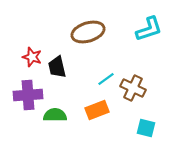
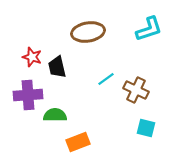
brown ellipse: rotated 8 degrees clockwise
brown cross: moved 3 px right, 2 px down
orange rectangle: moved 19 px left, 32 px down
